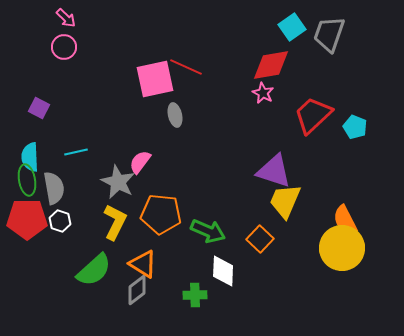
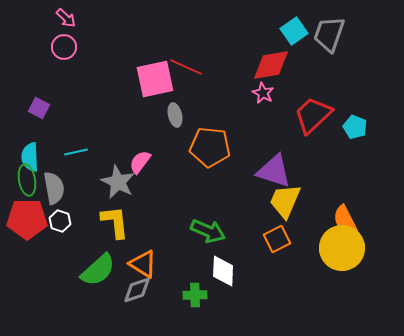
cyan square: moved 2 px right, 4 px down
orange pentagon: moved 49 px right, 67 px up
yellow L-shape: rotated 33 degrees counterclockwise
orange square: moved 17 px right; rotated 20 degrees clockwise
green semicircle: moved 4 px right
gray diamond: rotated 20 degrees clockwise
